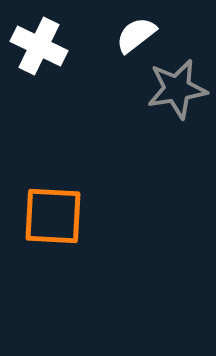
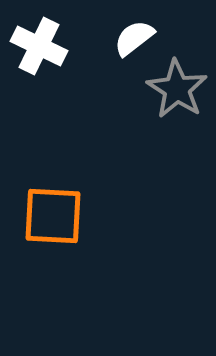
white semicircle: moved 2 px left, 3 px down
gray star: rotated 30 degrees counterclockwise
